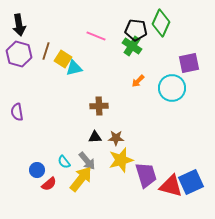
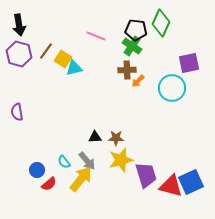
brown line: rotated 18 degrees clockwise
brown cross: moved 28 px right, 36 px up
